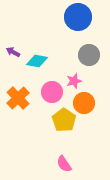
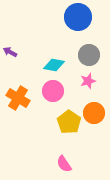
purple arrow: moved 3 px left
cyan diamond: moved 17 px right, 4 px down
pink star: moved 14 px right
pink circle: moved 1 px right, 1 px up
orange cross: rotated 15 degrees counterclockwise
orange circle: moved 10 px right, 10 px down
yellow pentagon: moved 5 px right, 2 px down
